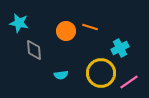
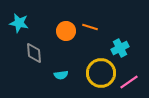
gray diamond: moved 3 px down
